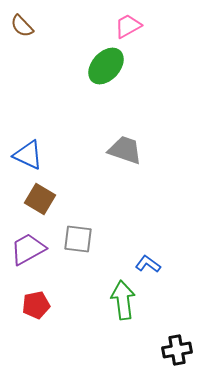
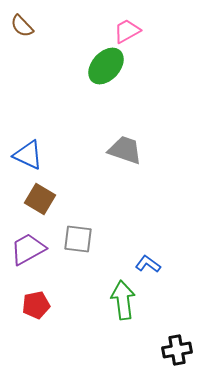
pink trapezoid: moved 1 px left, 5 px down
